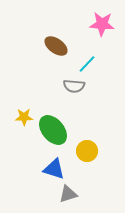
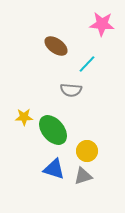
gray semicircle: moved 3 px left, 4 px down
gray triangle: moved 15 px right, 18 px up
